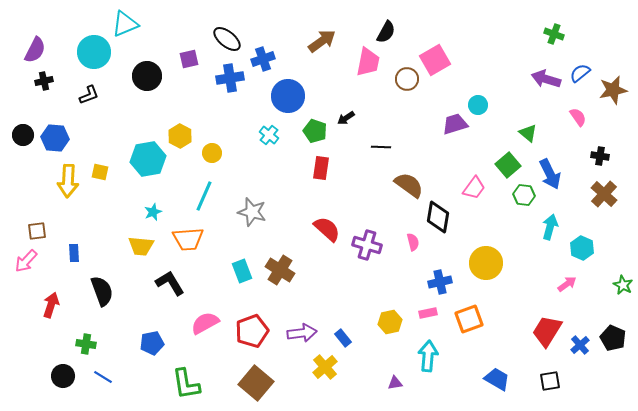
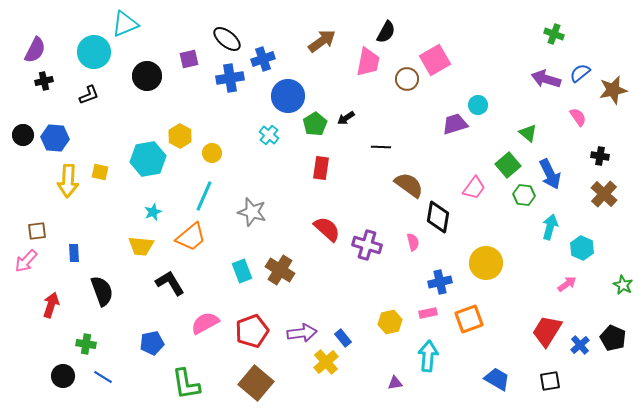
green pentagon at (315, 131): moved 7 px up; rotated 20 degrees clockwise
orange trapezoid at (188, 239): moved 3 px right, 2 px up; rotated 36 degrees counterclockwise
yellow cross at (325, 367): moved 1 px right, 5 px up
